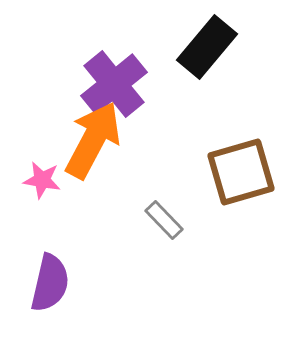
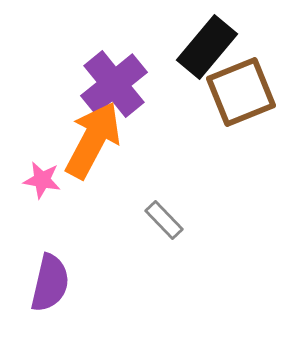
brown square: moved 80 px up; rotated 6 degrees counterclockwise
